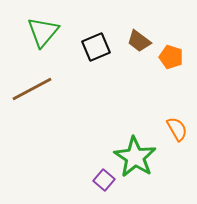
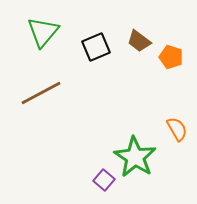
brown line: moved 9 px right, 4 px down
